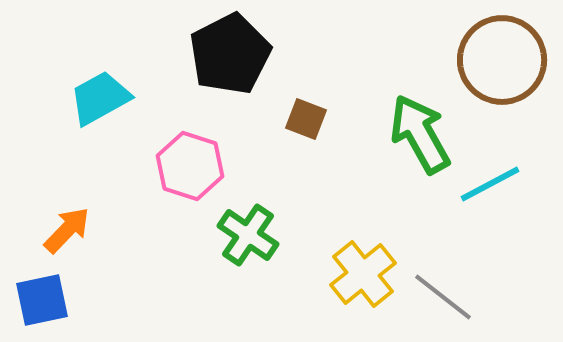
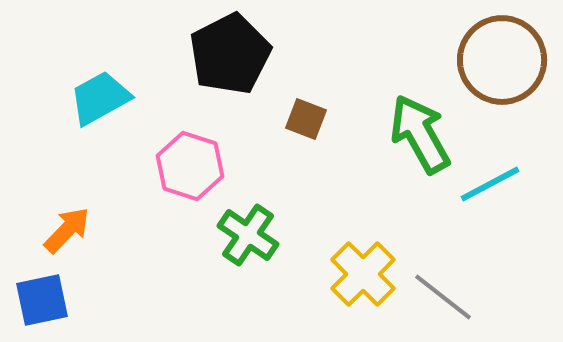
yellow cross: rotated 6 degrees counterclockwise
